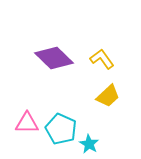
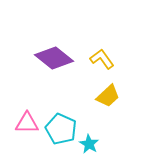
purple diamond: rotated 6 degrees counterclockwise
